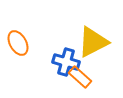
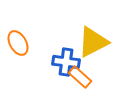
blue cross: rotated 8 degrees counterclockwise
